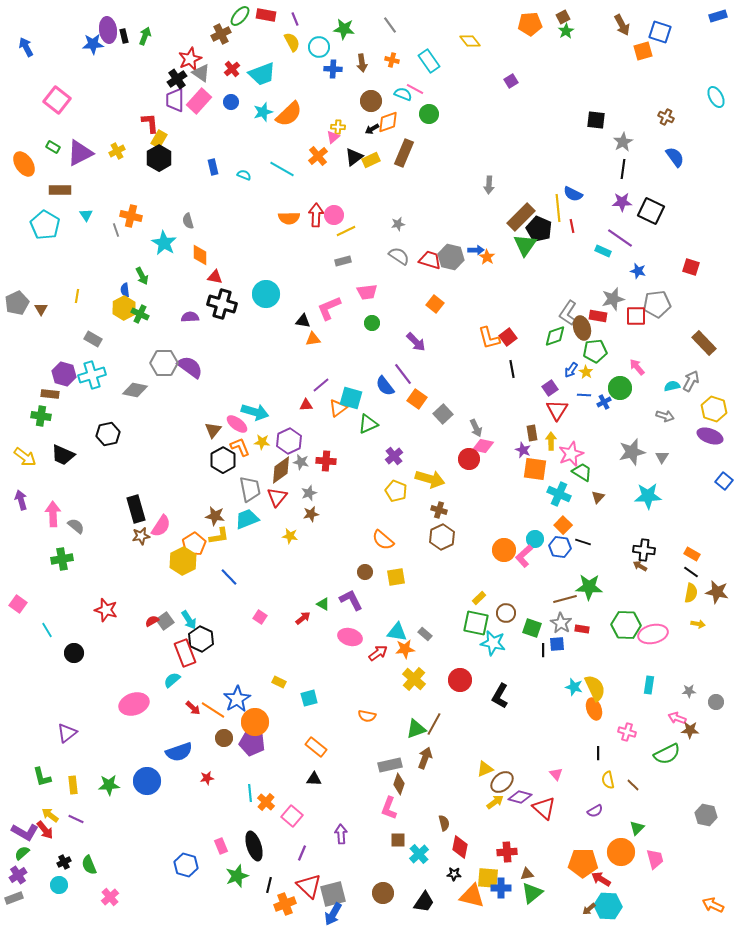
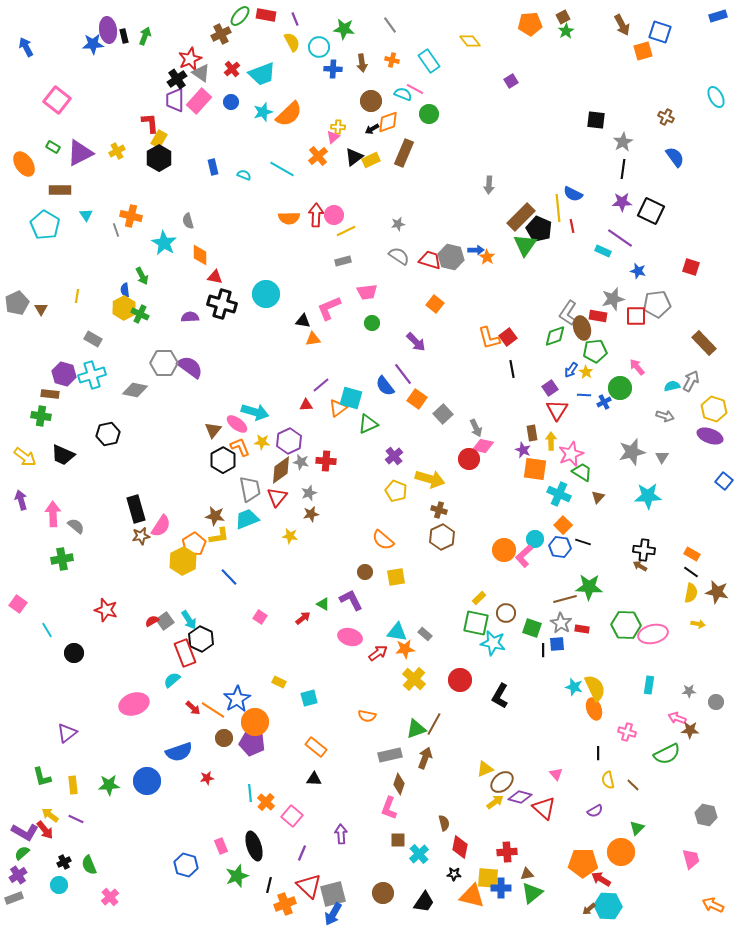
gray rectangle at (390, 765): moved 10 px up
pink trapezoid at (655, 859): moved 36 px right
